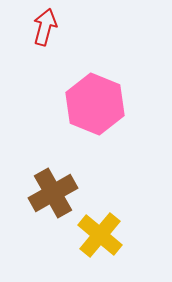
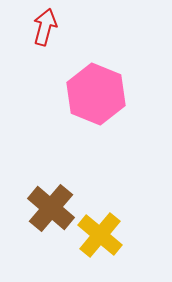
pink hexagon: moved 1 px right, 10 px up
brown cross: moved 2 px left, 15 px down; rotated 21 degrees counterclockwise
